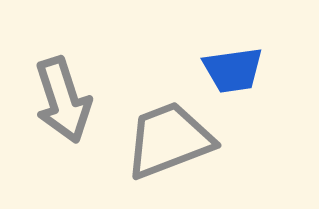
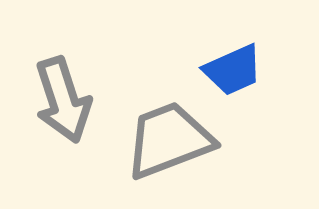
blue trapezoid: rotated 16 degrees counterclockwise
